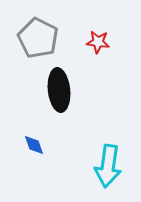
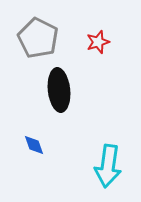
red star: rotated 25 degrees counterclockwise
